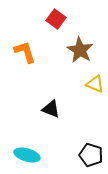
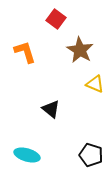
black triangle: rotated 18 degrees clockwise
